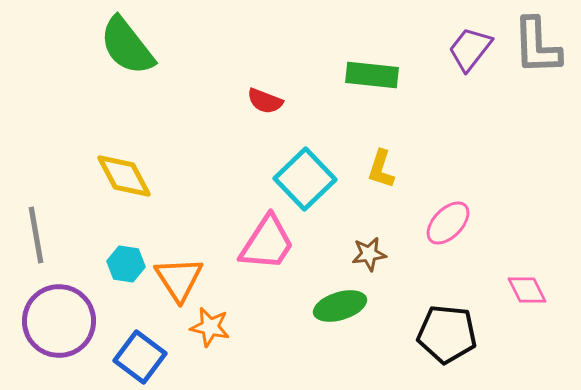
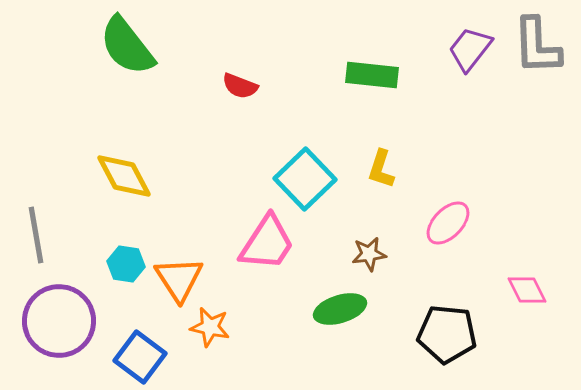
red semicircle: moved 25 px left, 15 px up
green ellipse: moved 3 px down
